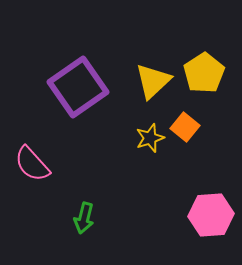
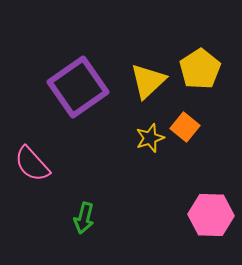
yellow pentagon: moved 4 px left, 4 px up
yellow triangle: moved 5 px left
pink hexagon: rotated 6 degrees clockwise
